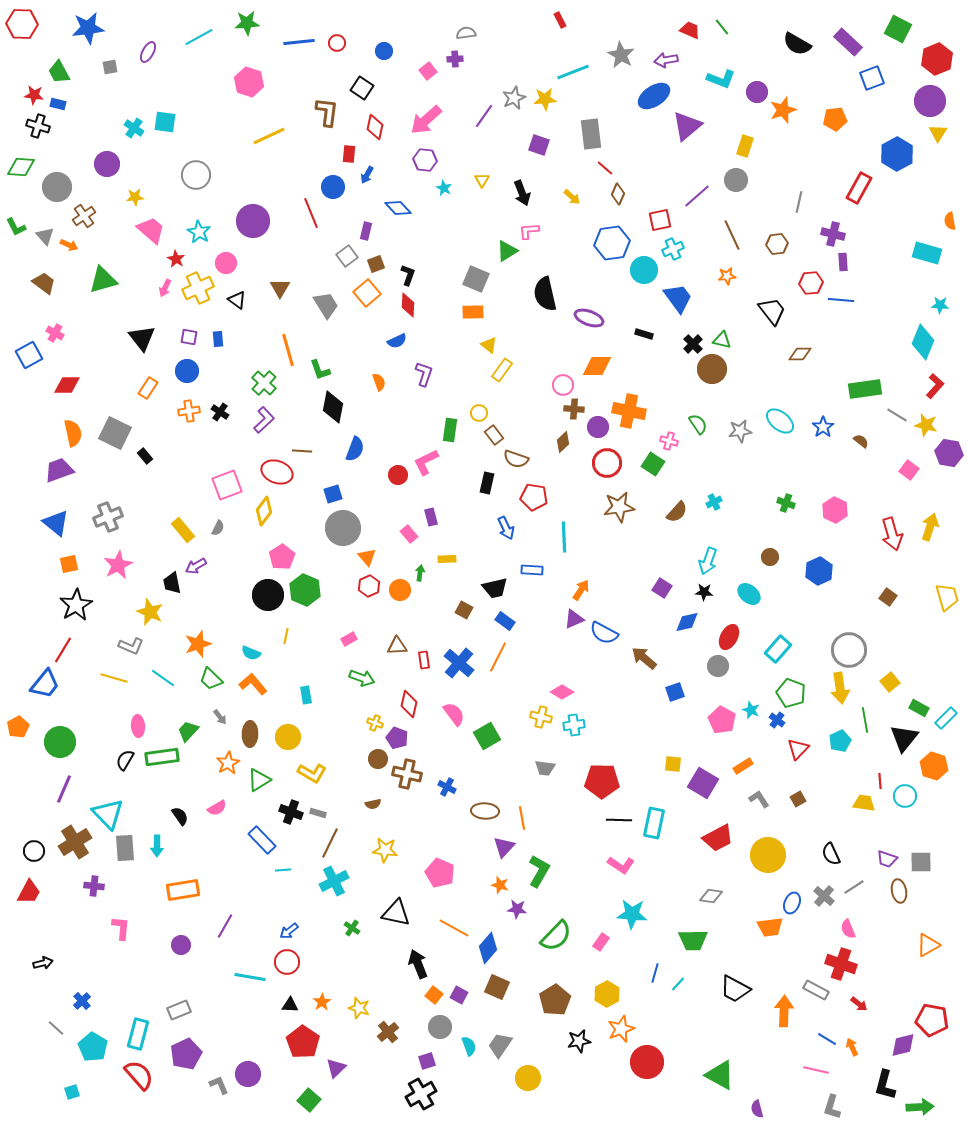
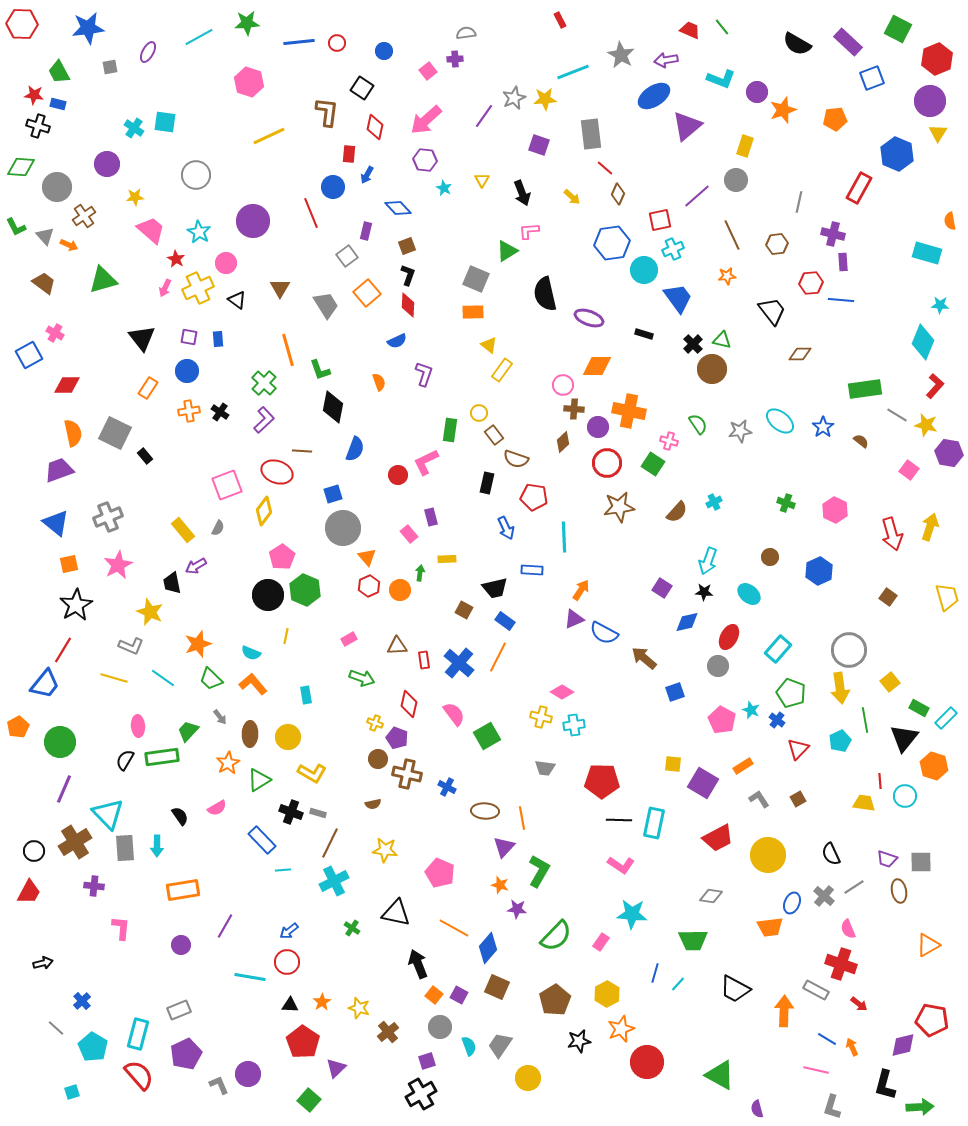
blue hexagon at (897, 154): rotated 8 degrees counterclockwise
brown square at (376, 264): moved 31 px right, 18 px up
